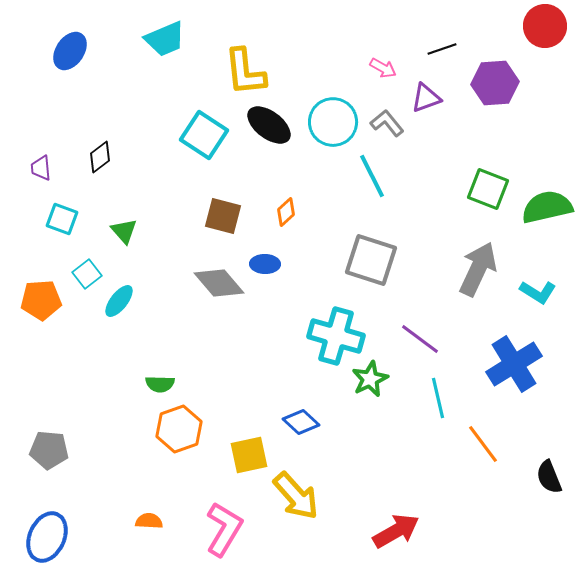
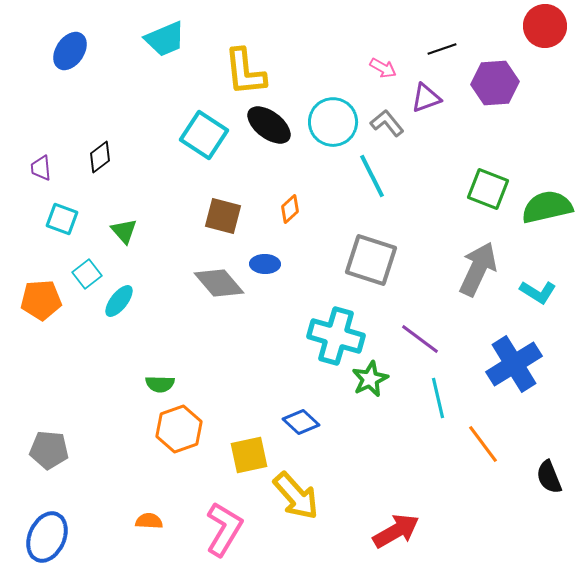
orange diamond at (286, 212): moved 4 px right, 3 px up
